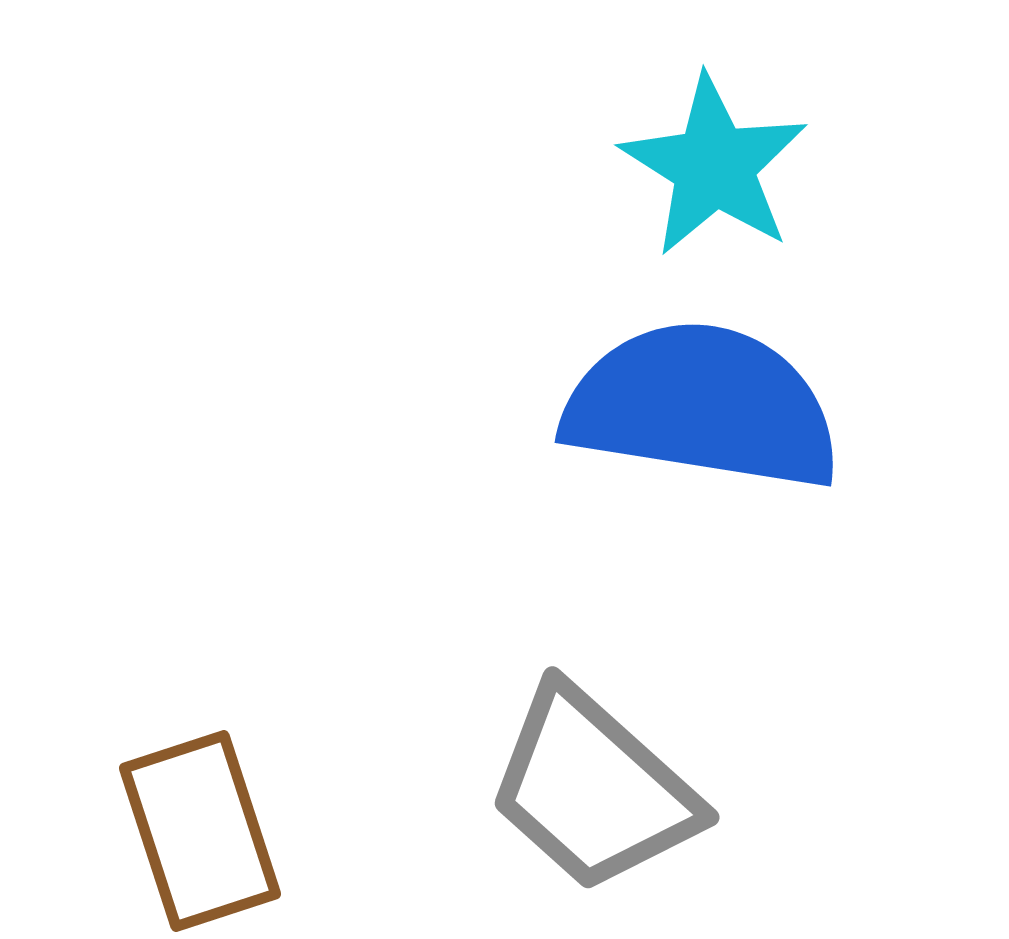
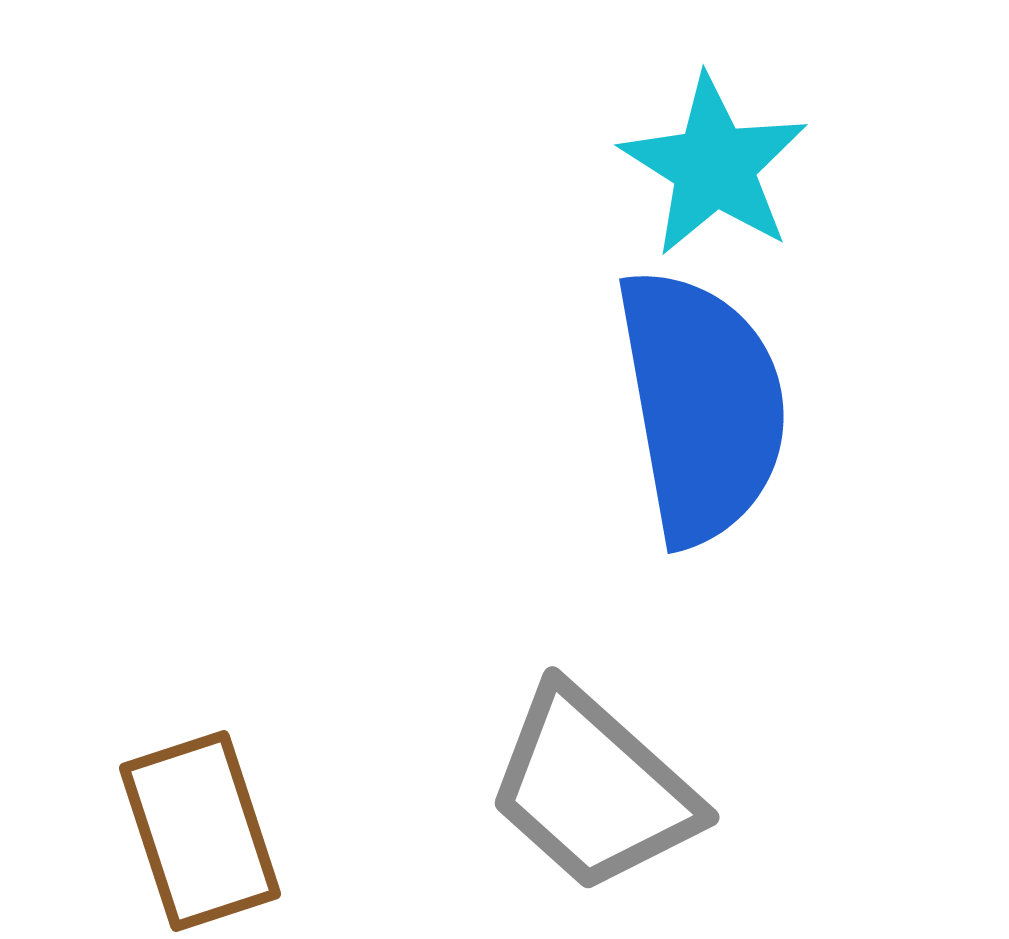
blue semicircle: rotated 71 degrees clockwise
